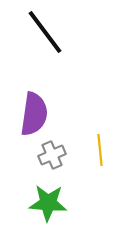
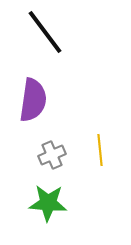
purple semicircle: moved 1 px left, 14 px up
